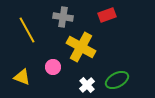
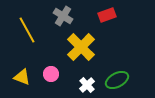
gray cross: moved 1 px up; rotated 24 degrees clockwise
yellow cross: rotated 16 degrees clockwise
pink circle: moved 2 px left, 7 px down
